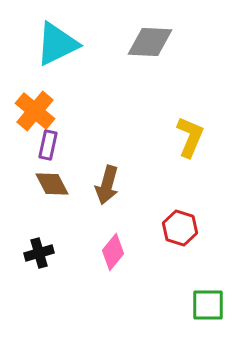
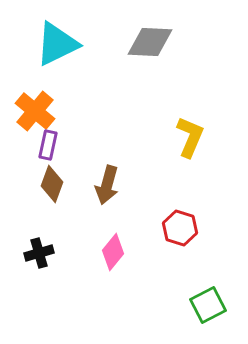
brown diamond: rotated 48 degrees clockwise
green square: rotated 27 degrees counterclockwise
